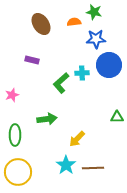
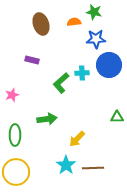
brown ellipse: rotated 15 degrees clockwise
yellow circle: moved 2 px left
